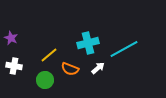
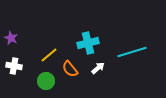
cyan line: moved 8 px right, 3 px down; rotated 12 degrees clockwise
orange semicircle: rotated 30 degrees clockwise
green circle: moved 1 px right, 1 px down
